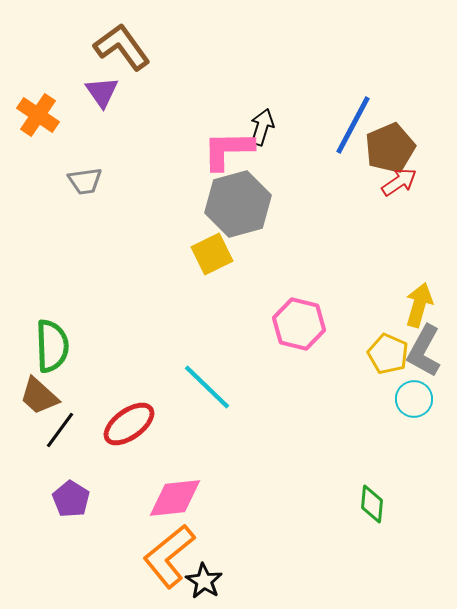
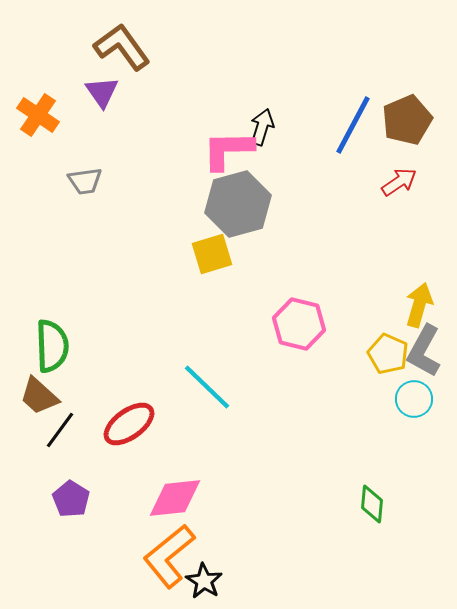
brown pentagon: moved 17 px right, 28 px up
yellow square: rotated 9 degrees clockwise
